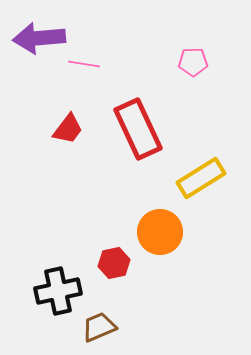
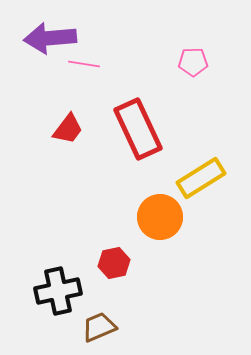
purple arrow: moved 11 px right
orange circle: moved 15 px up
